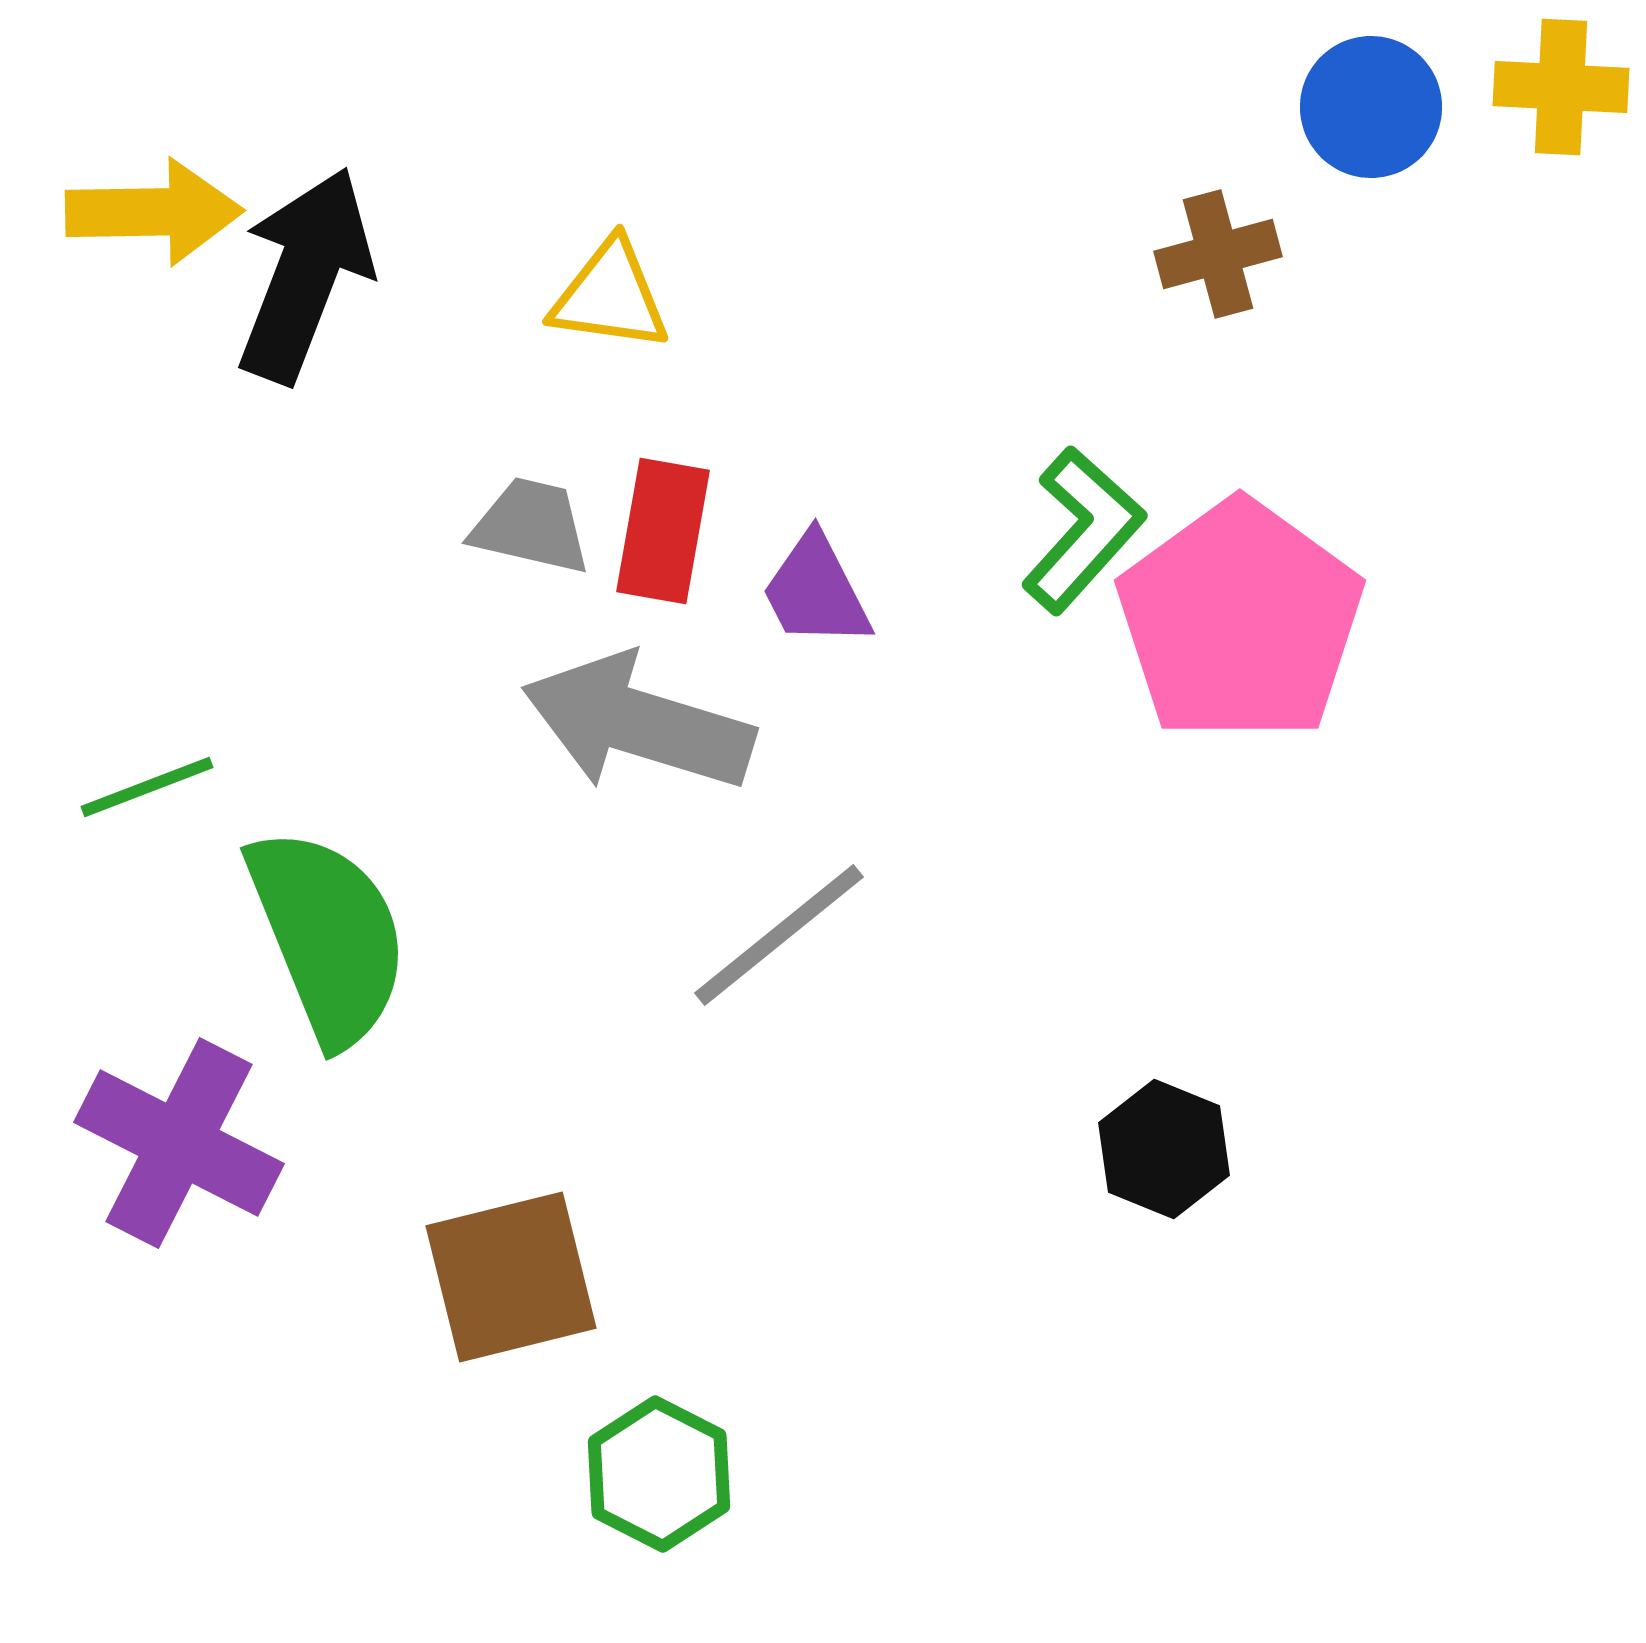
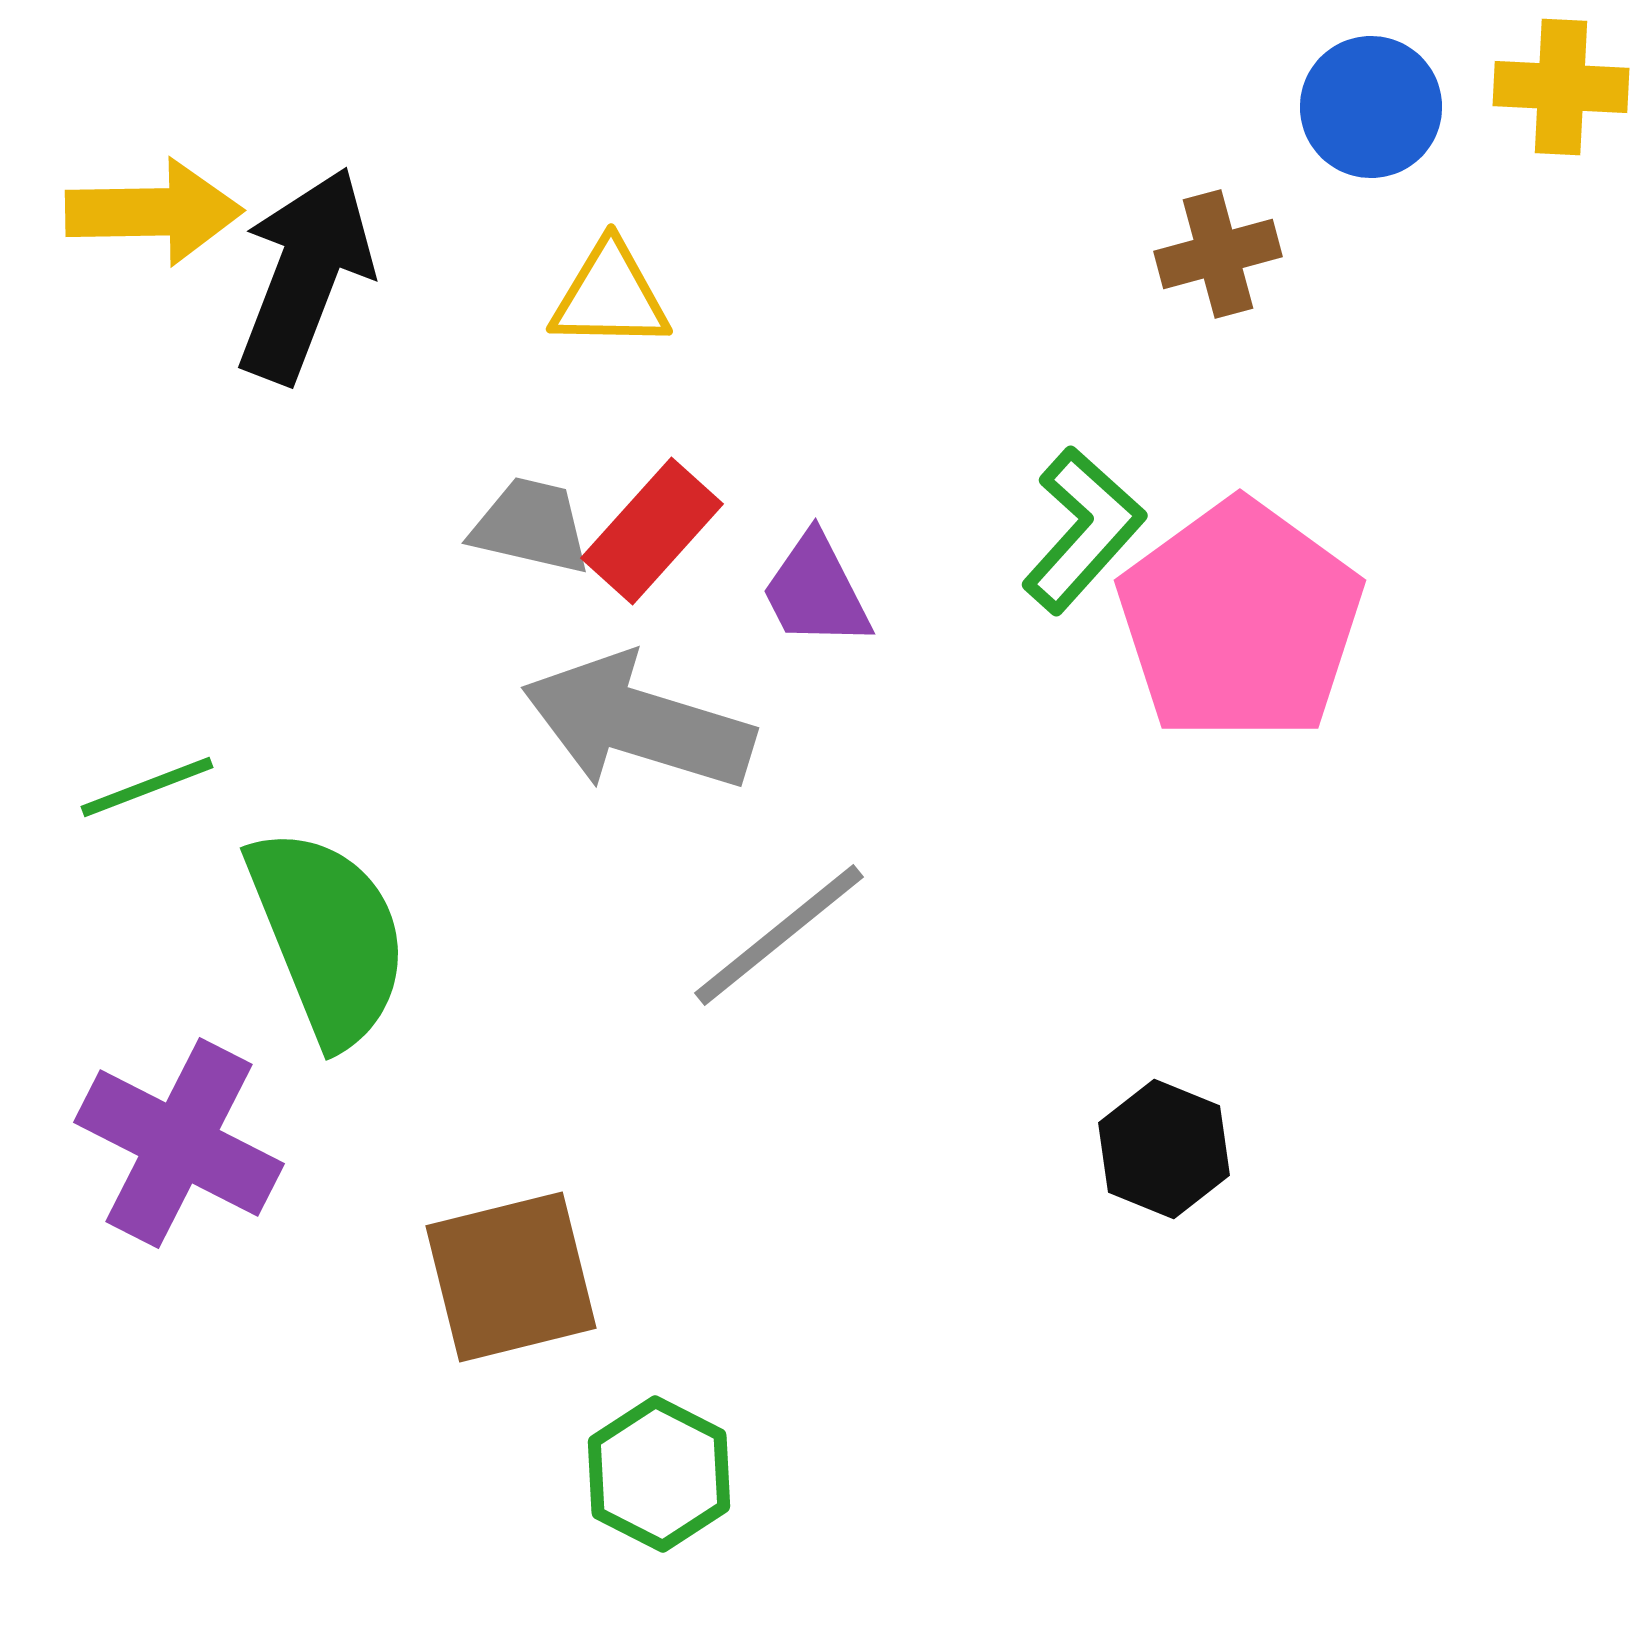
yellow triangle: rotated 7 degrees counterclockwise
red rectangle: moved 11 px left; rotated 32 degrees clockwise
